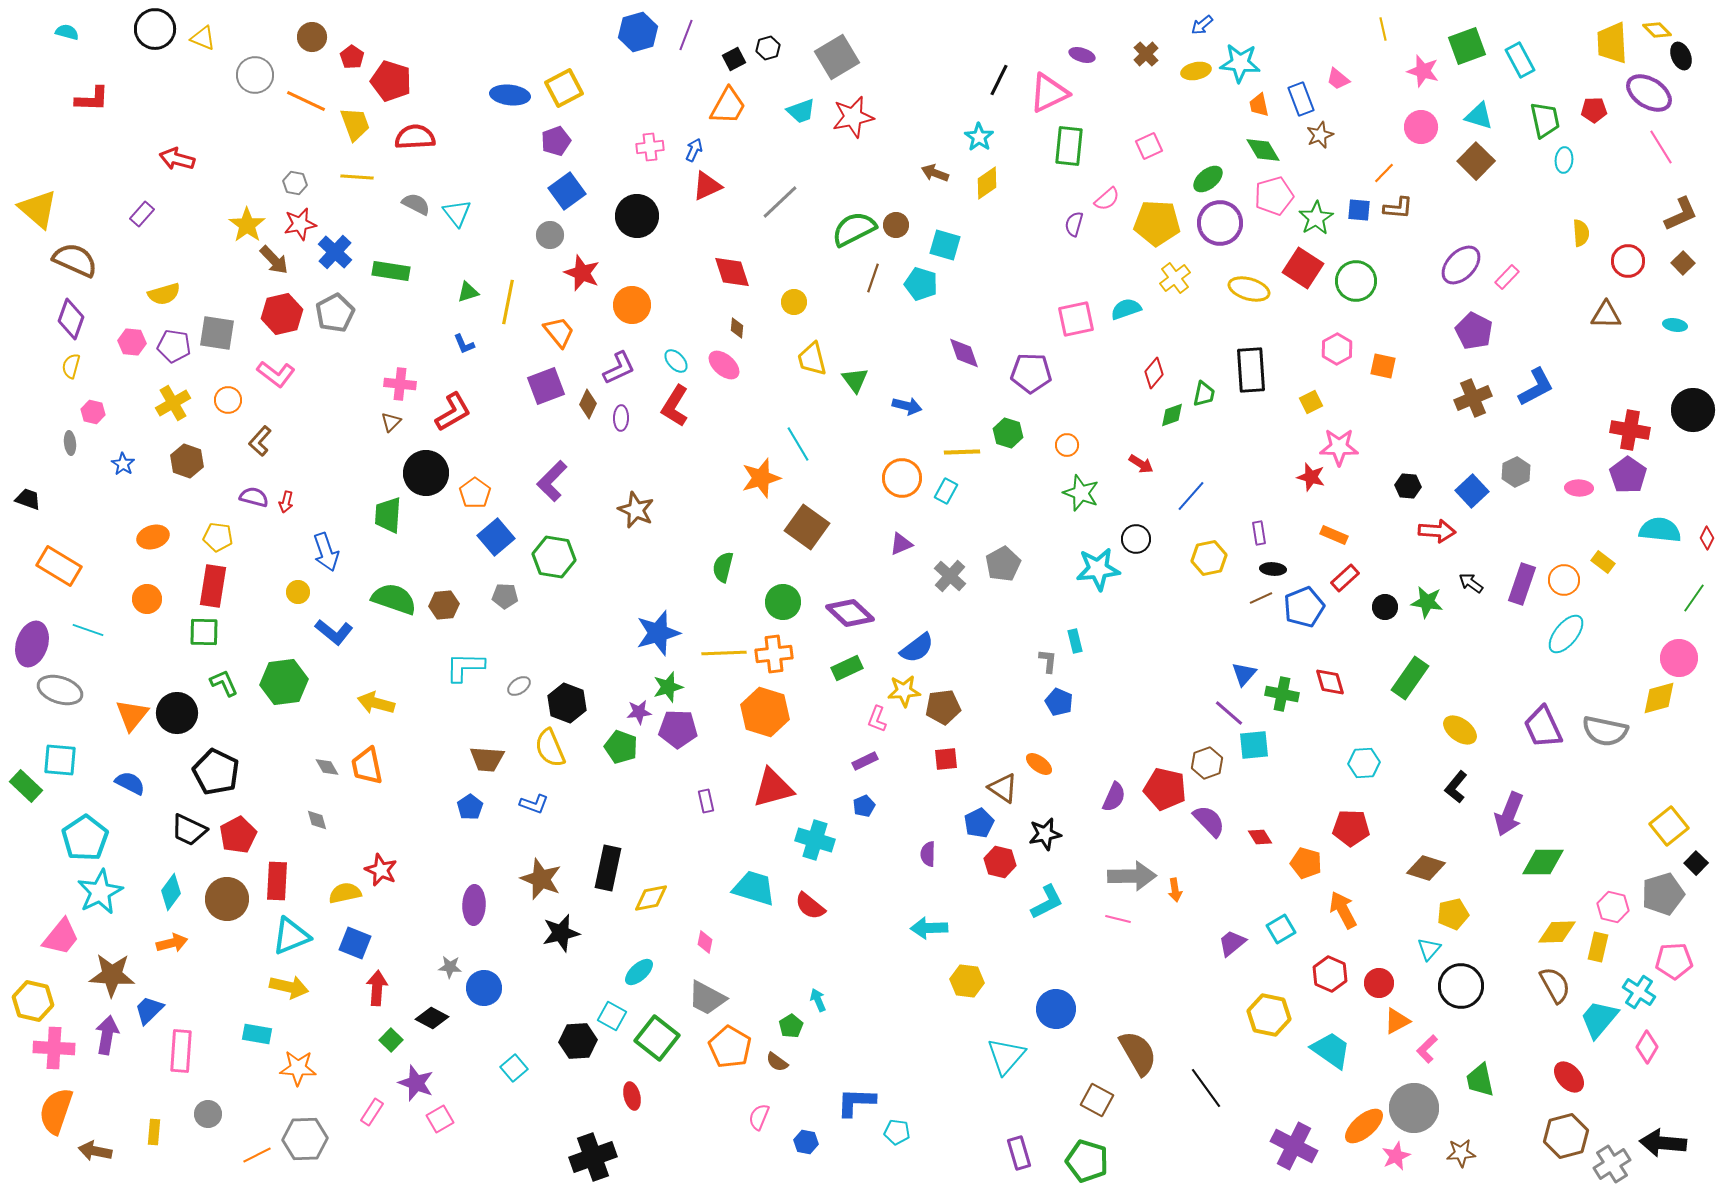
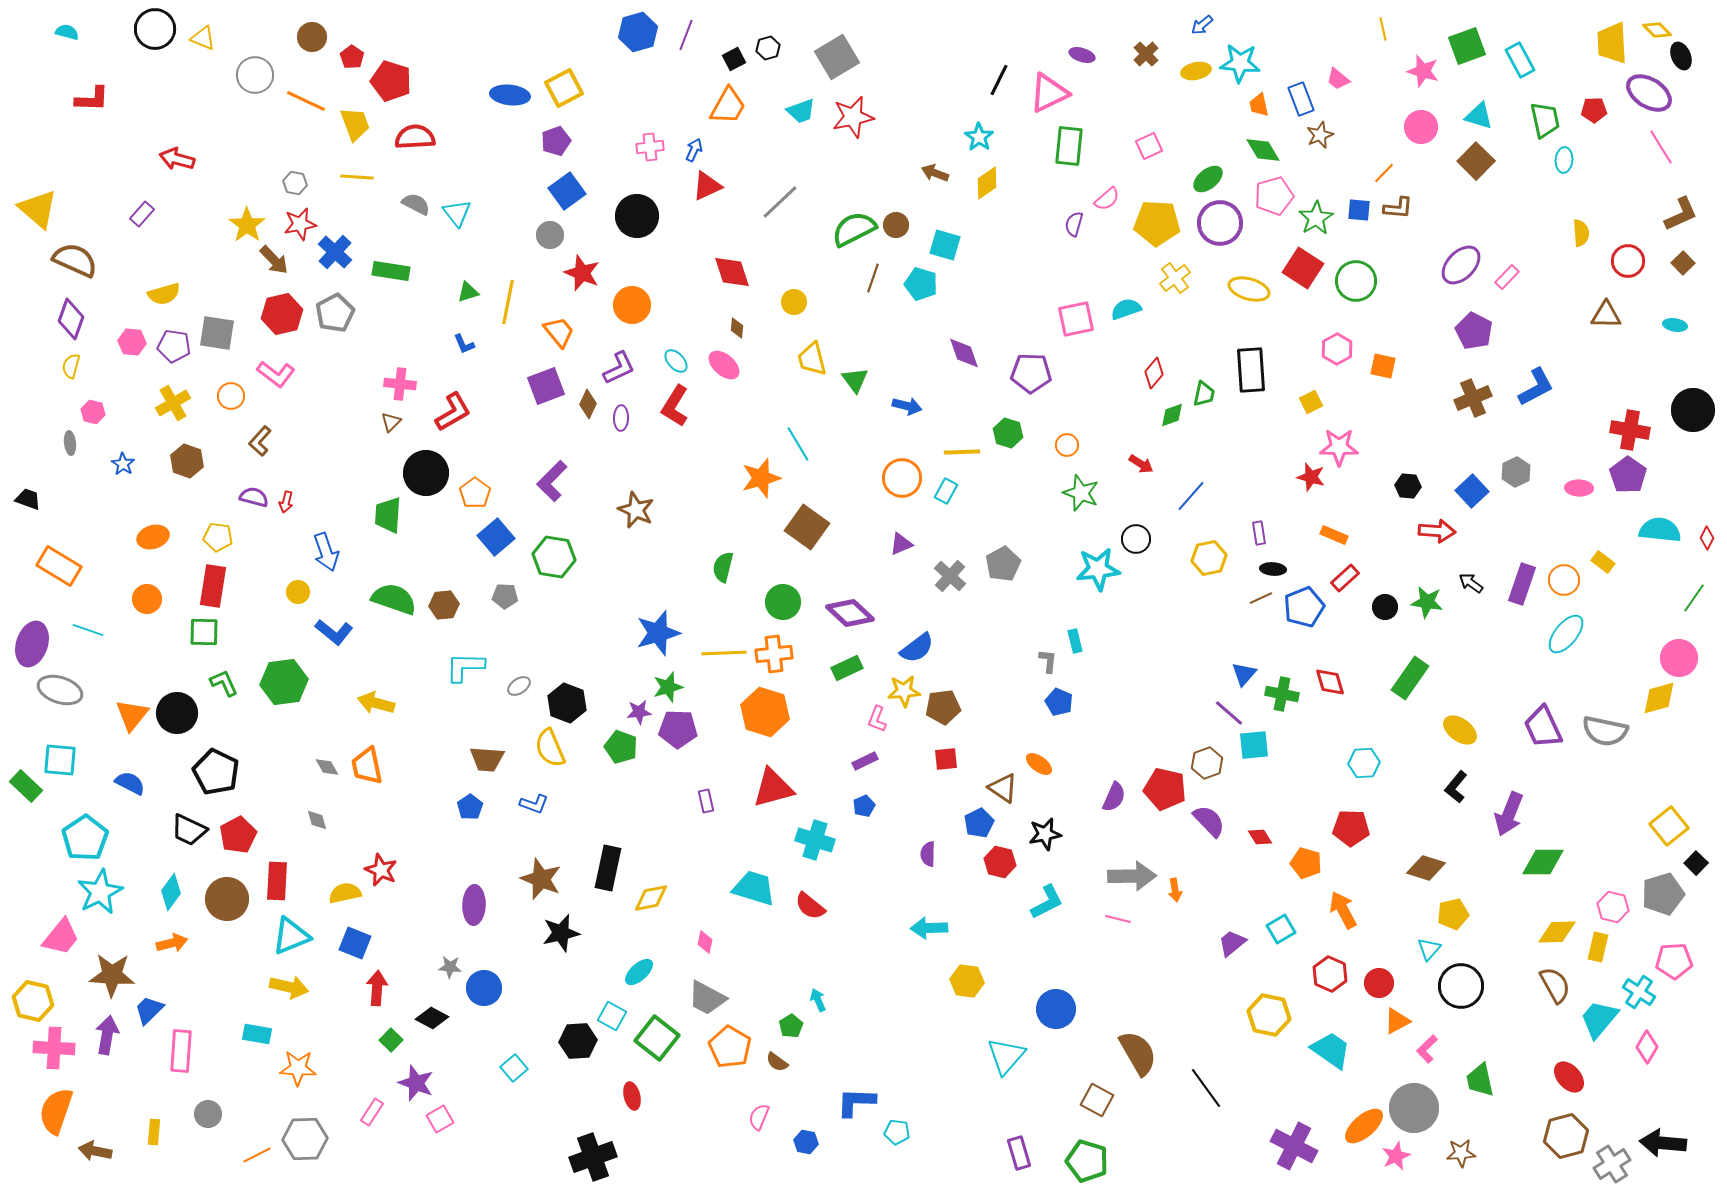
orange circle at (228, 400): moved 3 px right, 4 px up
